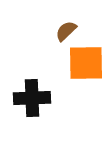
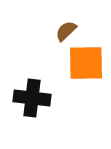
black cross: rotated 9 degrees clockwise
